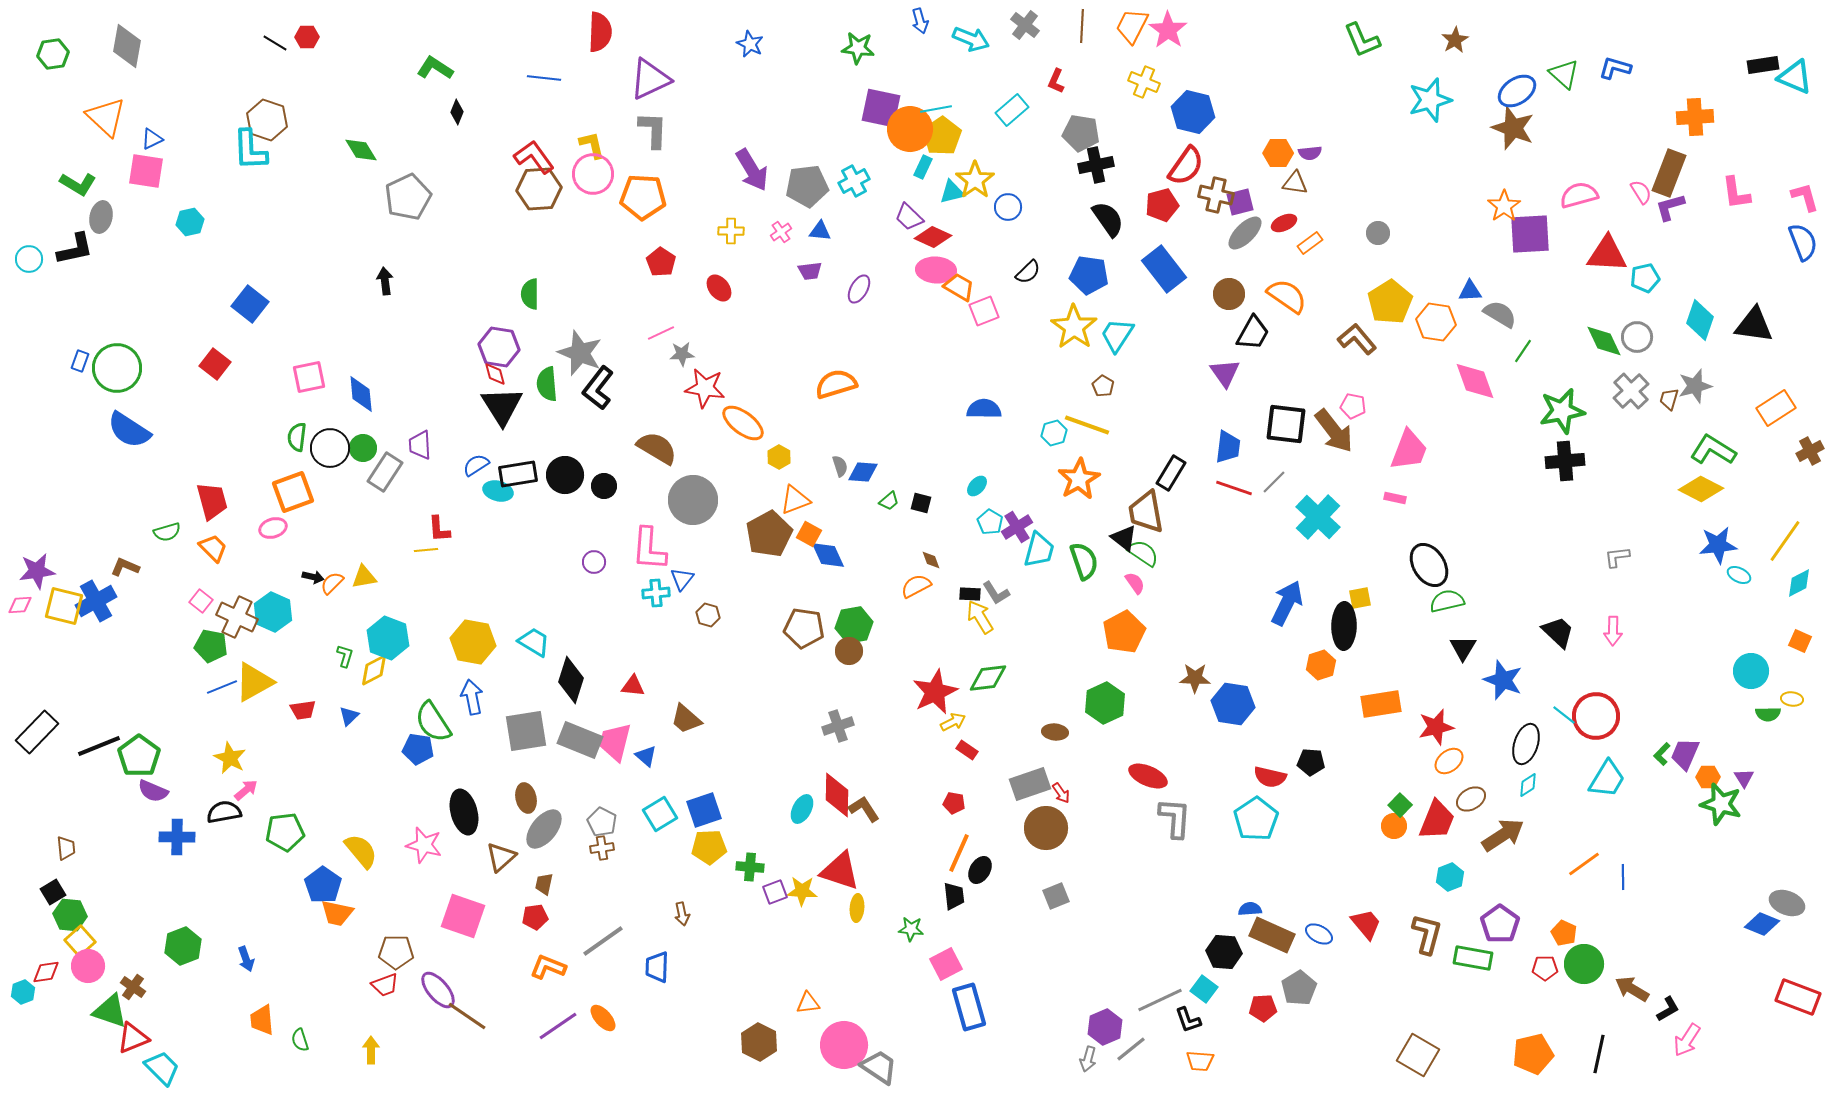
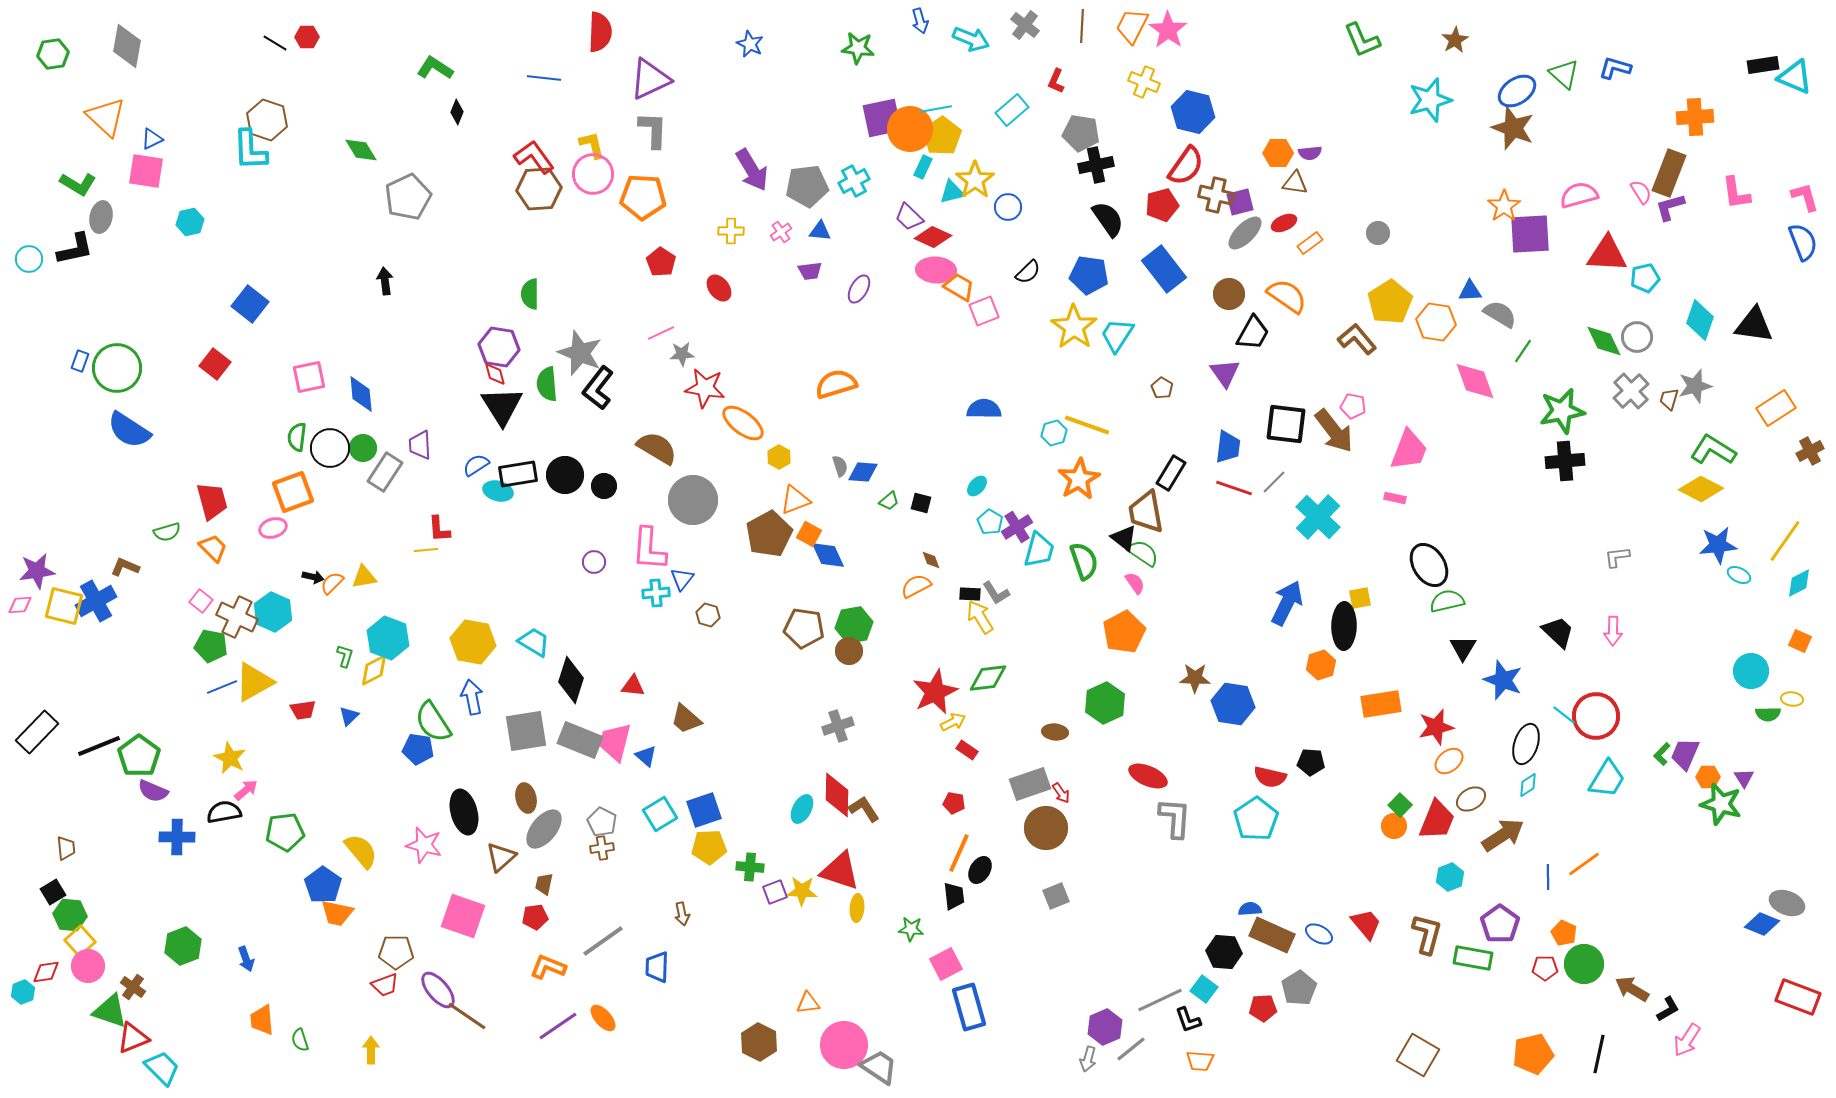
purple square at (881, 108): moved 1 px right, 10 px down; rotated 24 degrees counterclockwise
brown pentagon at (1103, 386): moved 59 px right, 2 px down
blue line at (1623, 877): moved 75 px left
